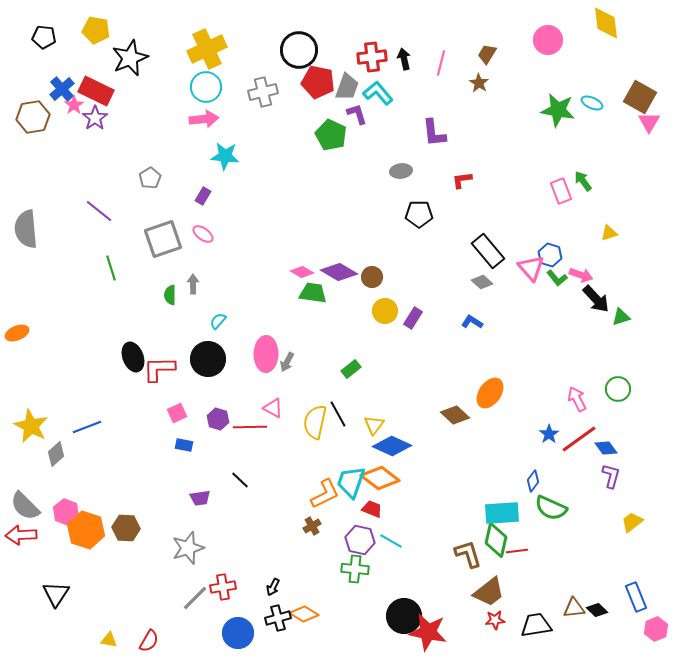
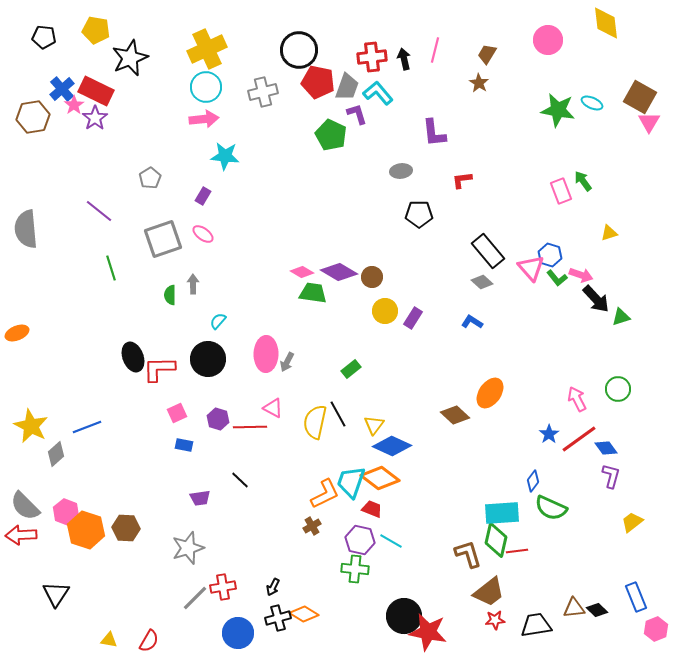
pink line at (441, 63): moved 6 px left, 13 px up
